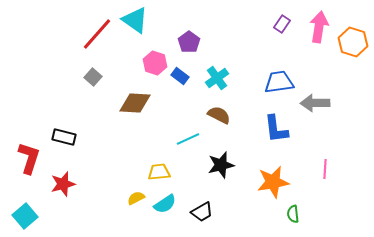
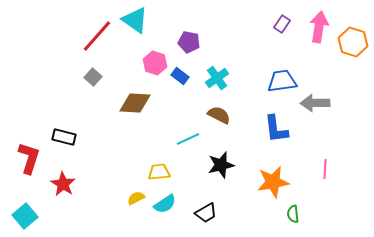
red line: moved 2 px down
purple pentagon: rotated 25 degrees counterclockwise
blue trapezoid: moved 3 px right, 1 px up
red star: rotated 25 degrees counterclockwise
black trapezoid: moved 4 px right, 1 px down
